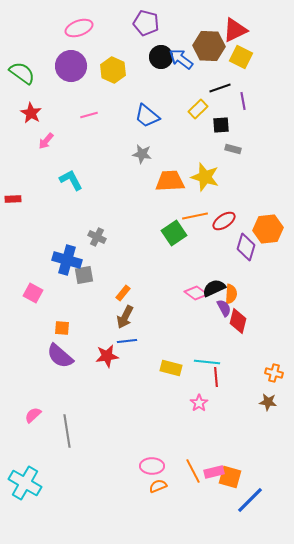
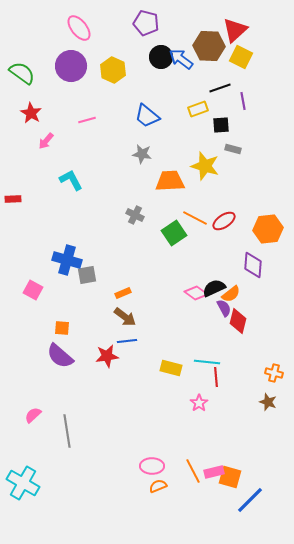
pink ellipse at (79, 28): rotated 72 degrees clockwise
red triangle at (235, 30): rotated 16 degrees counterclockwise
yellow rectangle at (198, 109): rotated 24 degrees clockwise
pink line at (89, 115): moved 2 px left, 5 px down
yellow star at (205, 177): moved 11 px up
orange line at (195, 216): moved 2 px down; rotated 40 degrees clockwise
gray cross at (97, 237): moved 38 px right, 22 px up
purple diamond at (246, 247): moved 7 px right, 18 px down; rotated 12 degrees counterclockwise
gray square at (84, 275): moved 3 px right
pink square at (33, 293): moved 3 px up
orange rectangle at (123, 293): rotated 28 degrees clockwise
orange semicircle at (231, 294): rotated 48 degrees clockwise
brown arrow at (125, 317): rotated 80 degrees counterclockwise
brown star at (268, 402): rotated 12 degrees clockwise
cyan cross at (25, 483): moved 2 px left
